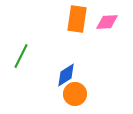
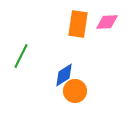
orange rectangle: moved 1 px right, 5 px down
blue diamond: moved 2 px left
orange circle: moved 3 px up
